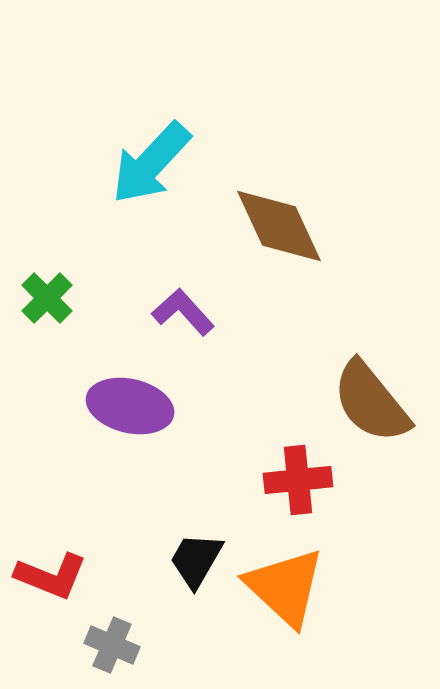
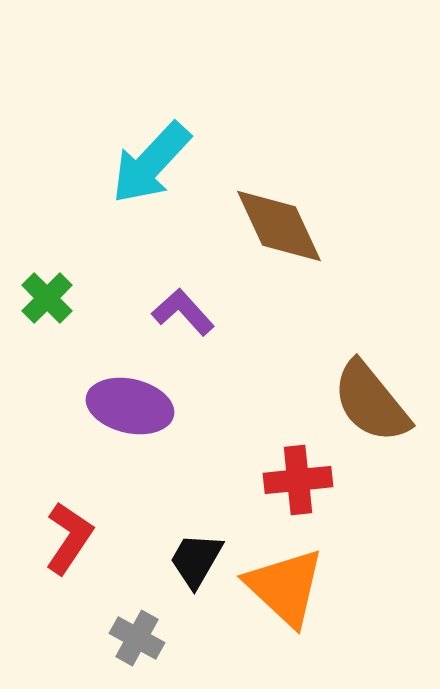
red L-shape: moved 18 px right, 38 px up; rotated 78 degrees counterclockwise
gray cross: moved 25 px right, 7 px up; rotated 6 degrees clockwise
